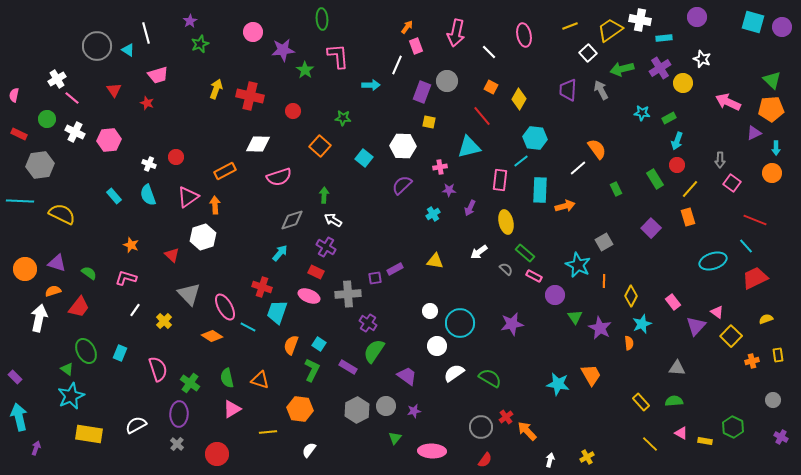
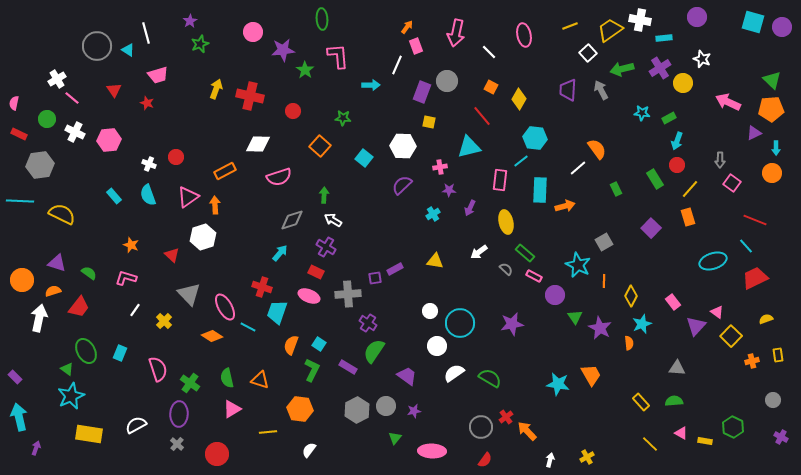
pink semicircle at (14, 95): moved 8 px down
orange circle at (25, 269): moved 3 px left, 11 px down
